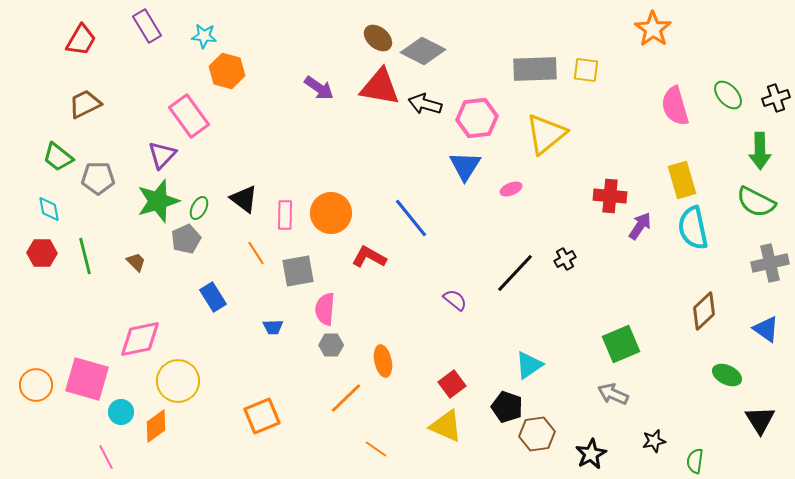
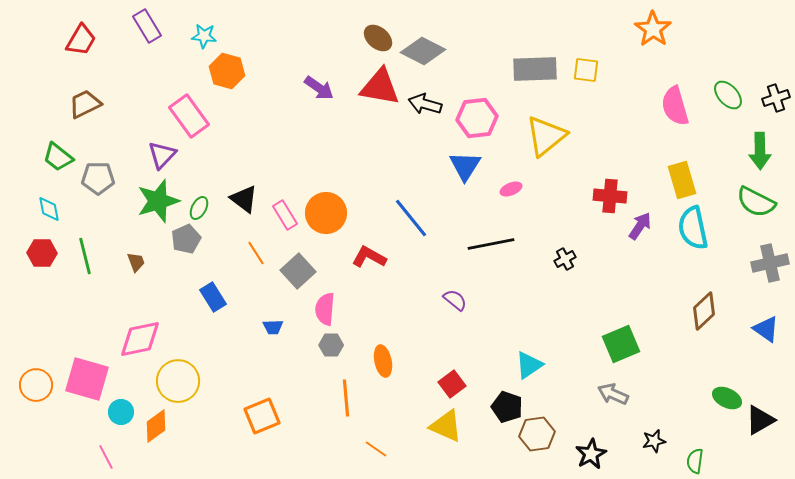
yellow triangle at (546, 134): moved 2 px down
orange circle at (331, 213): moved 5 px left
pink rectangle at (285, 215): rotated 32 degrees counterclockwise
brown trapezoid at (136, 262): rotated 25 degrees clockwise
gray square at (298, 271): rotated 32 degrees counterclockwise
black line at (515, 273): moved 24 px left, 29 px up; rotated 36 degrees clockwise
green ellipse at (727, 375): moved 23 px down
orange line at (346, 398): rotated 51 degrees counterclockwise
black triangle at (760, 420): rotated 32 degrees clockwise
